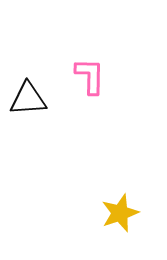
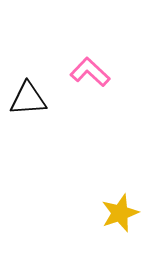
pink L-shape: moved 4 px up; rotated 48 degrees counterclockwise
